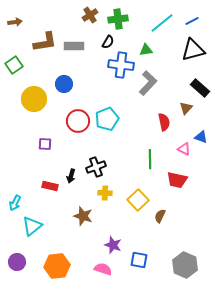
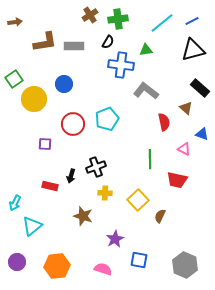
green square: moved 14 px down
gray L-shape: moved 2 px left, 8 px down; rotated 95 degrees counterclockwise
brown triangle: rotated 32 degrees counterclockwise
red circle: moved 5 px left, 3 px down
blue triangle: moved 1 px right, 3 px up
purple star: moved 2 px right, 6 px up; rotated 24 degrees clockwise
